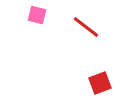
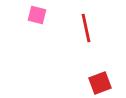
red line: moved 1 px down; rotated 40 degrees clockwise
